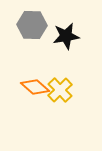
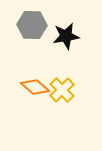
yellow cross: moved 2 px right
